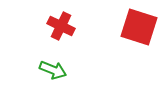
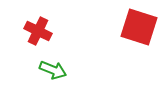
red cross: moved 23 px left, 5 px down
